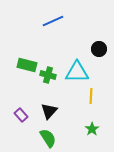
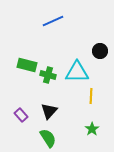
black circle: moved 1 px right, 2 px down
